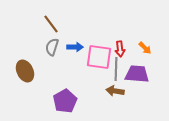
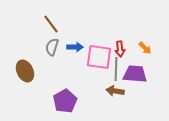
purple trapezoid: moved 2 px left
